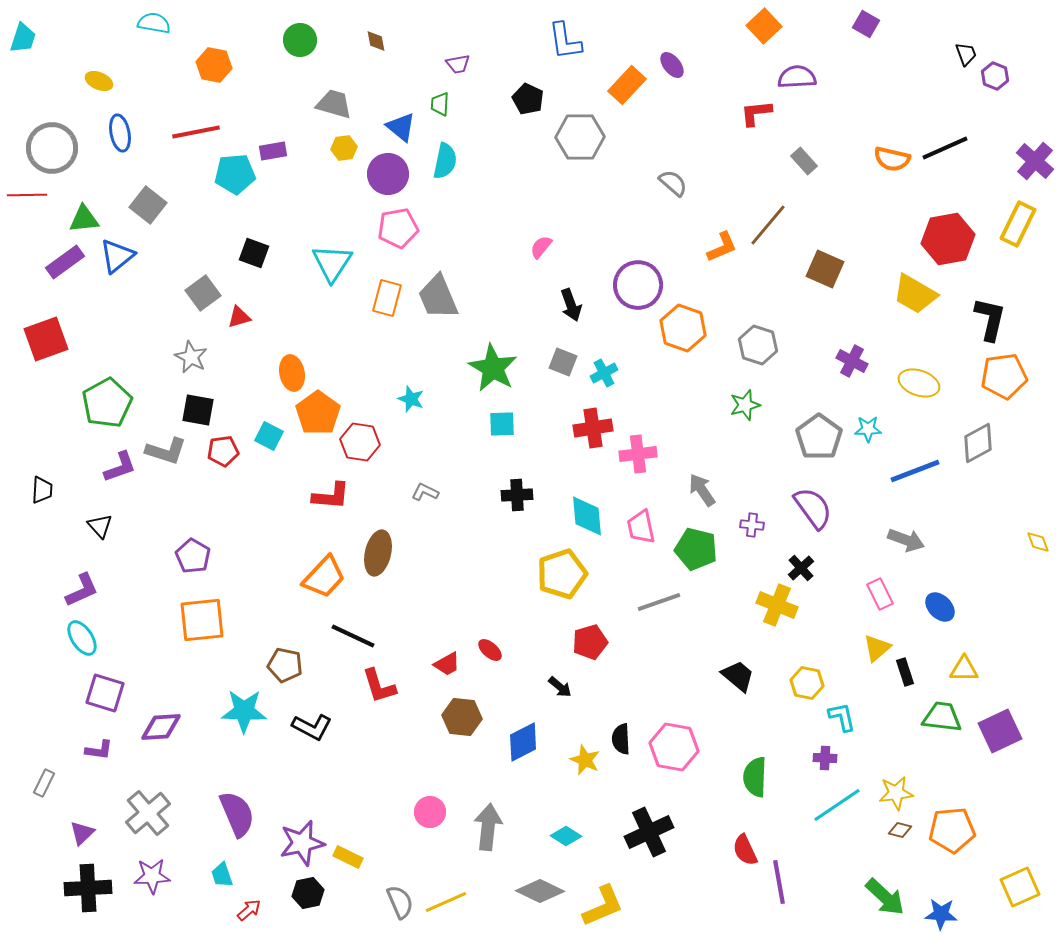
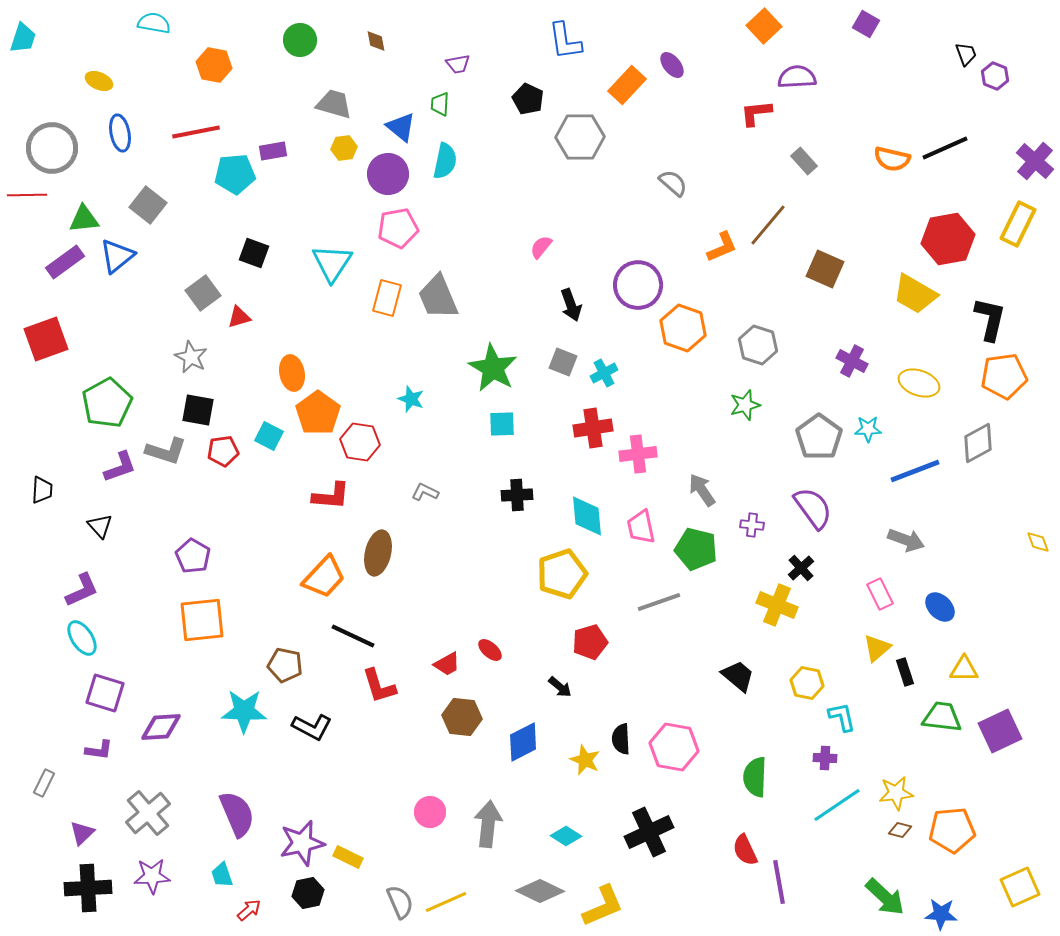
gray arrow at (488, 827): moved 3 px up
